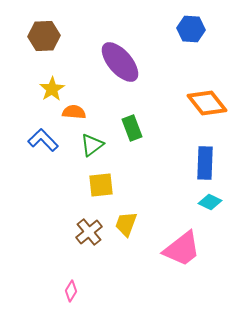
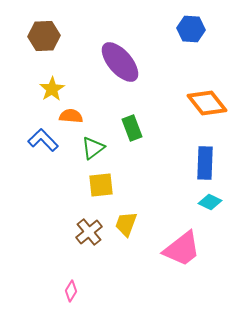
orange semicircle: moved 3 px left, 4 px down
green triangle: moved 1 px right, 3 px down
